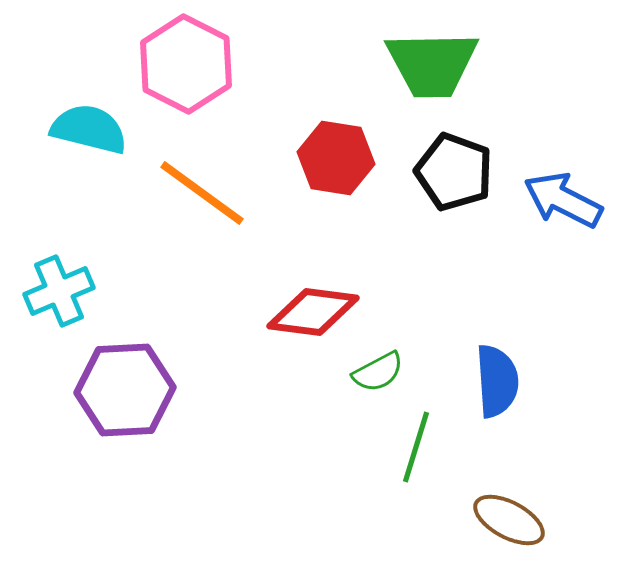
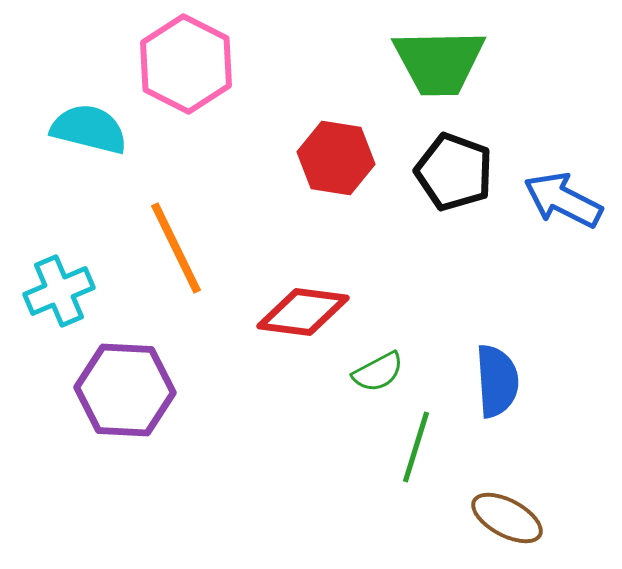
green trapezoid: moved 7 px right, 2 px up
orange line: moved 26 px left, 55 px down; rotated 28 degrees clockwise
red diamond: moved 10 px left
purple hexagon: rotated 6 degrees clockwise
brown ellipse: moved 2 px left, 2 px up
